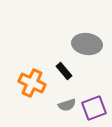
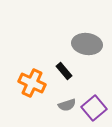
purple square: rotated 20 degrees counterclockwise
